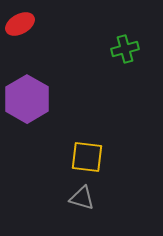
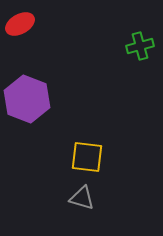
green cross: moved 15 px right, 3 px up
purple hexagon: rotated 9 degrees counterclockwise
